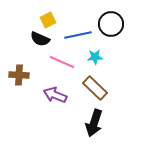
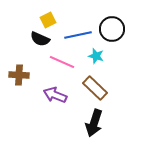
black circle: moved 1 px right, 5 px down
cyan star: moved 1 px right, 1 px up; rotated 21 degrees clockwise
